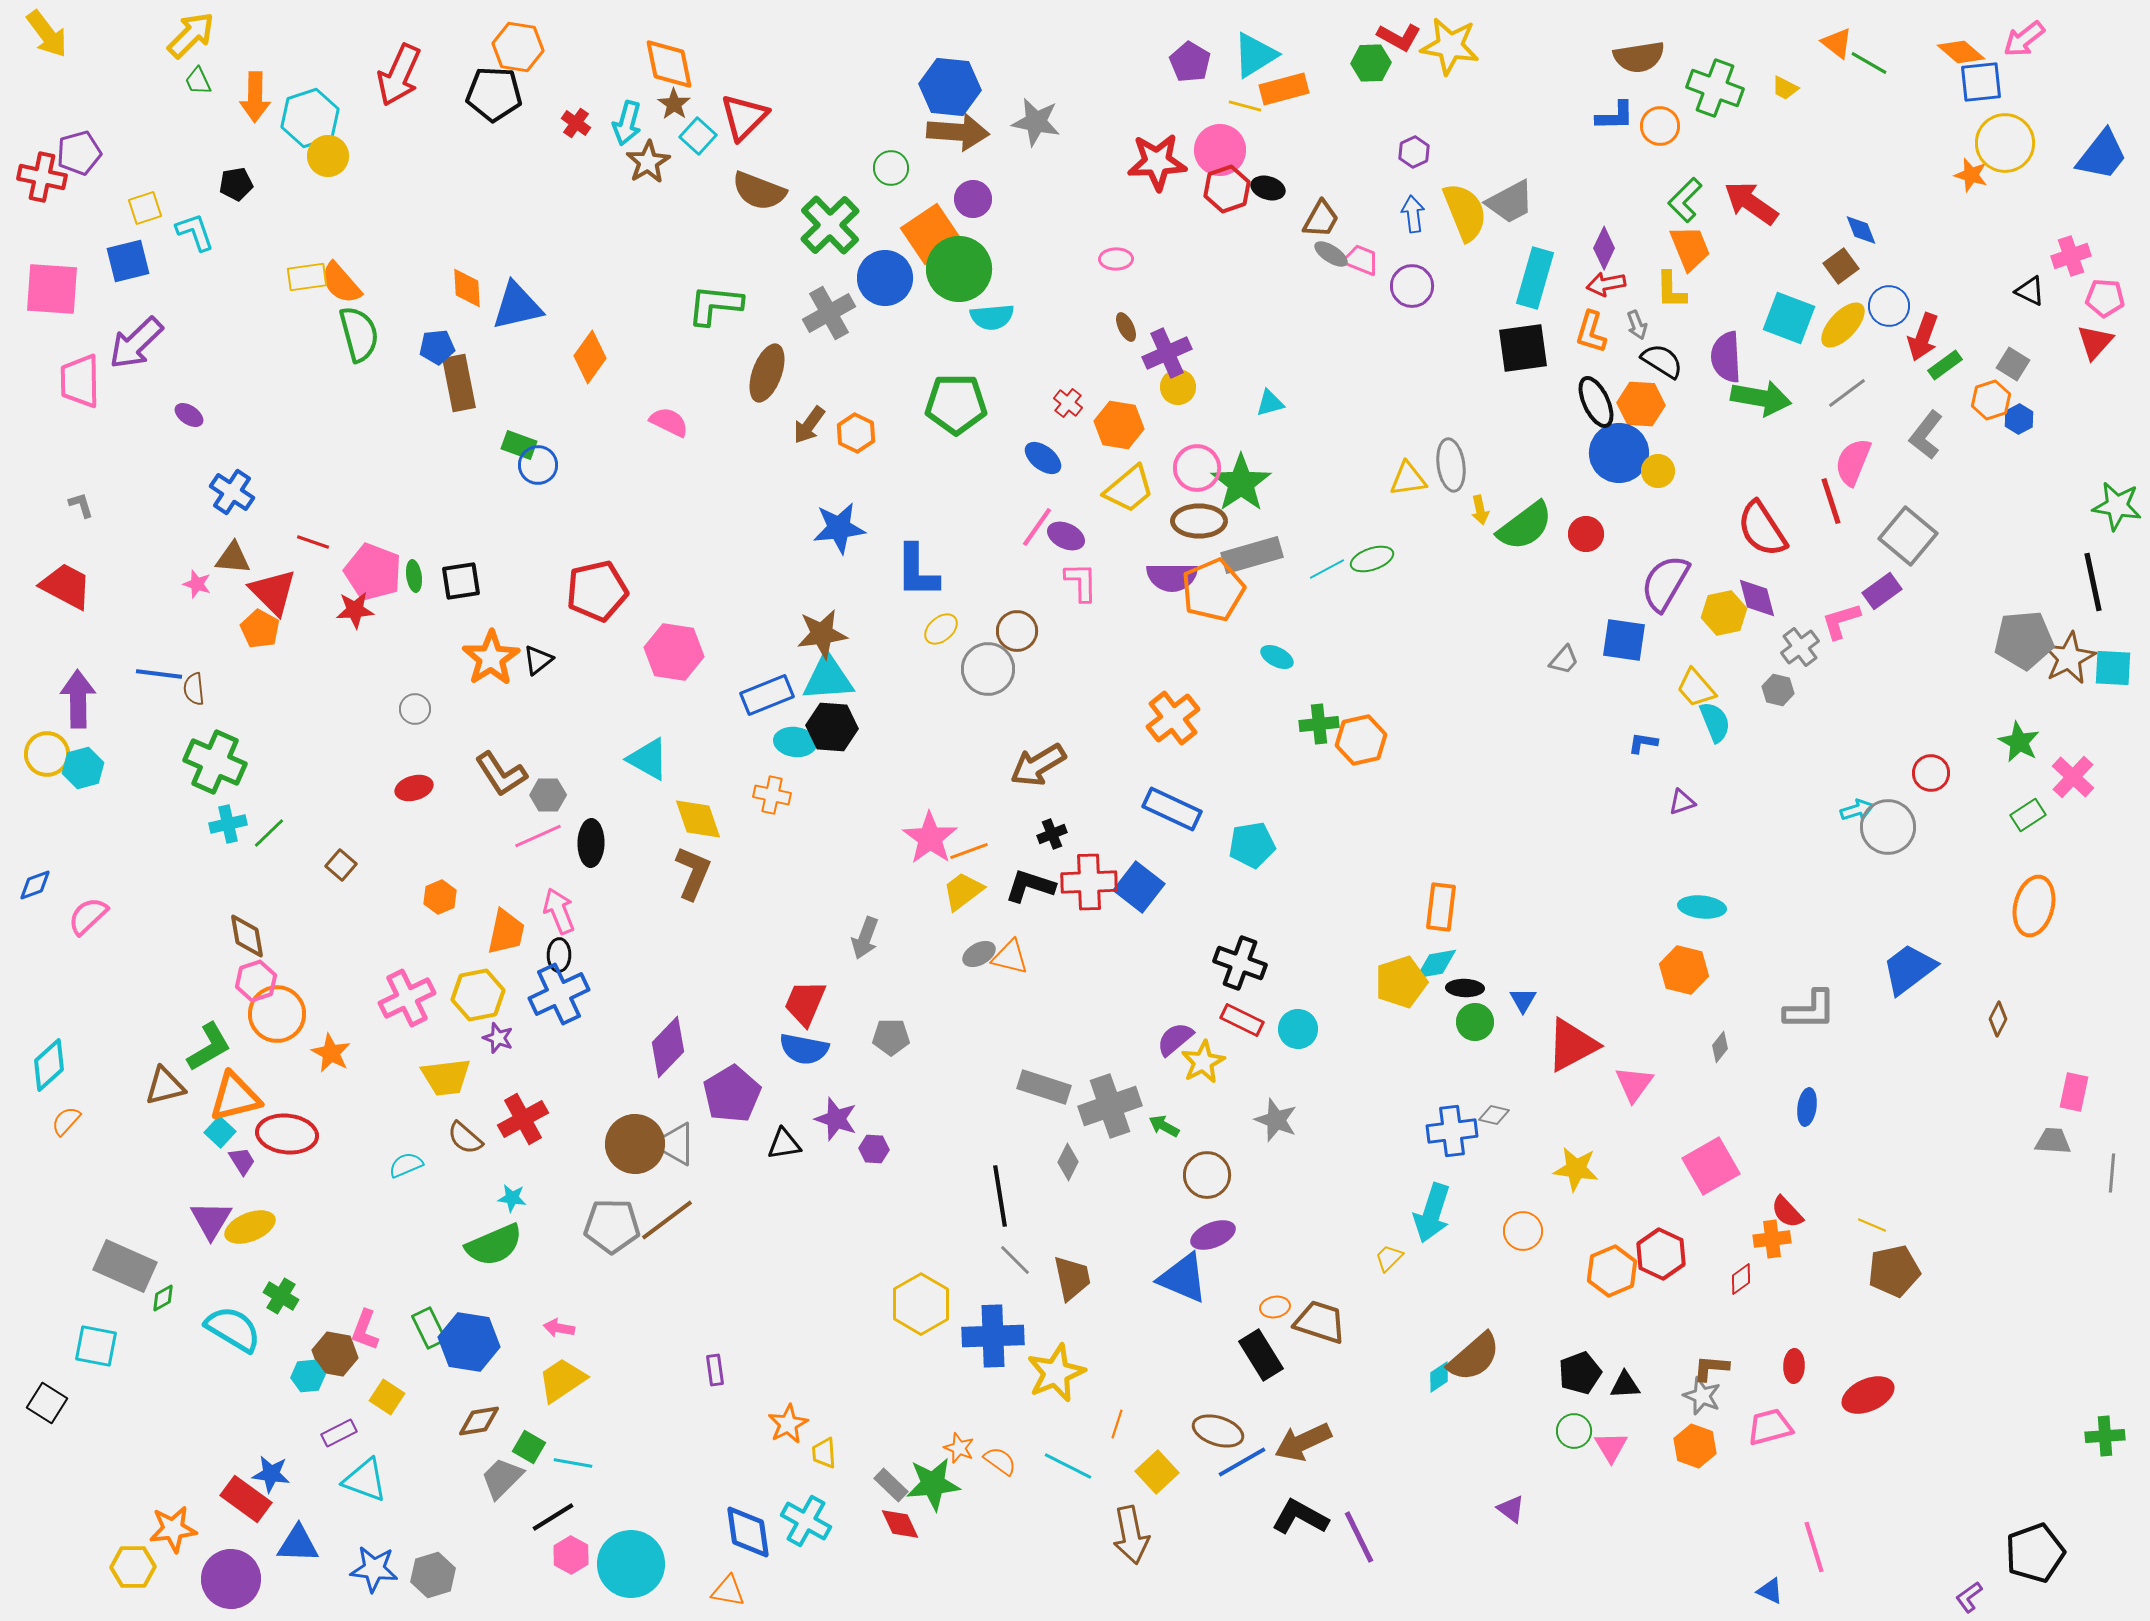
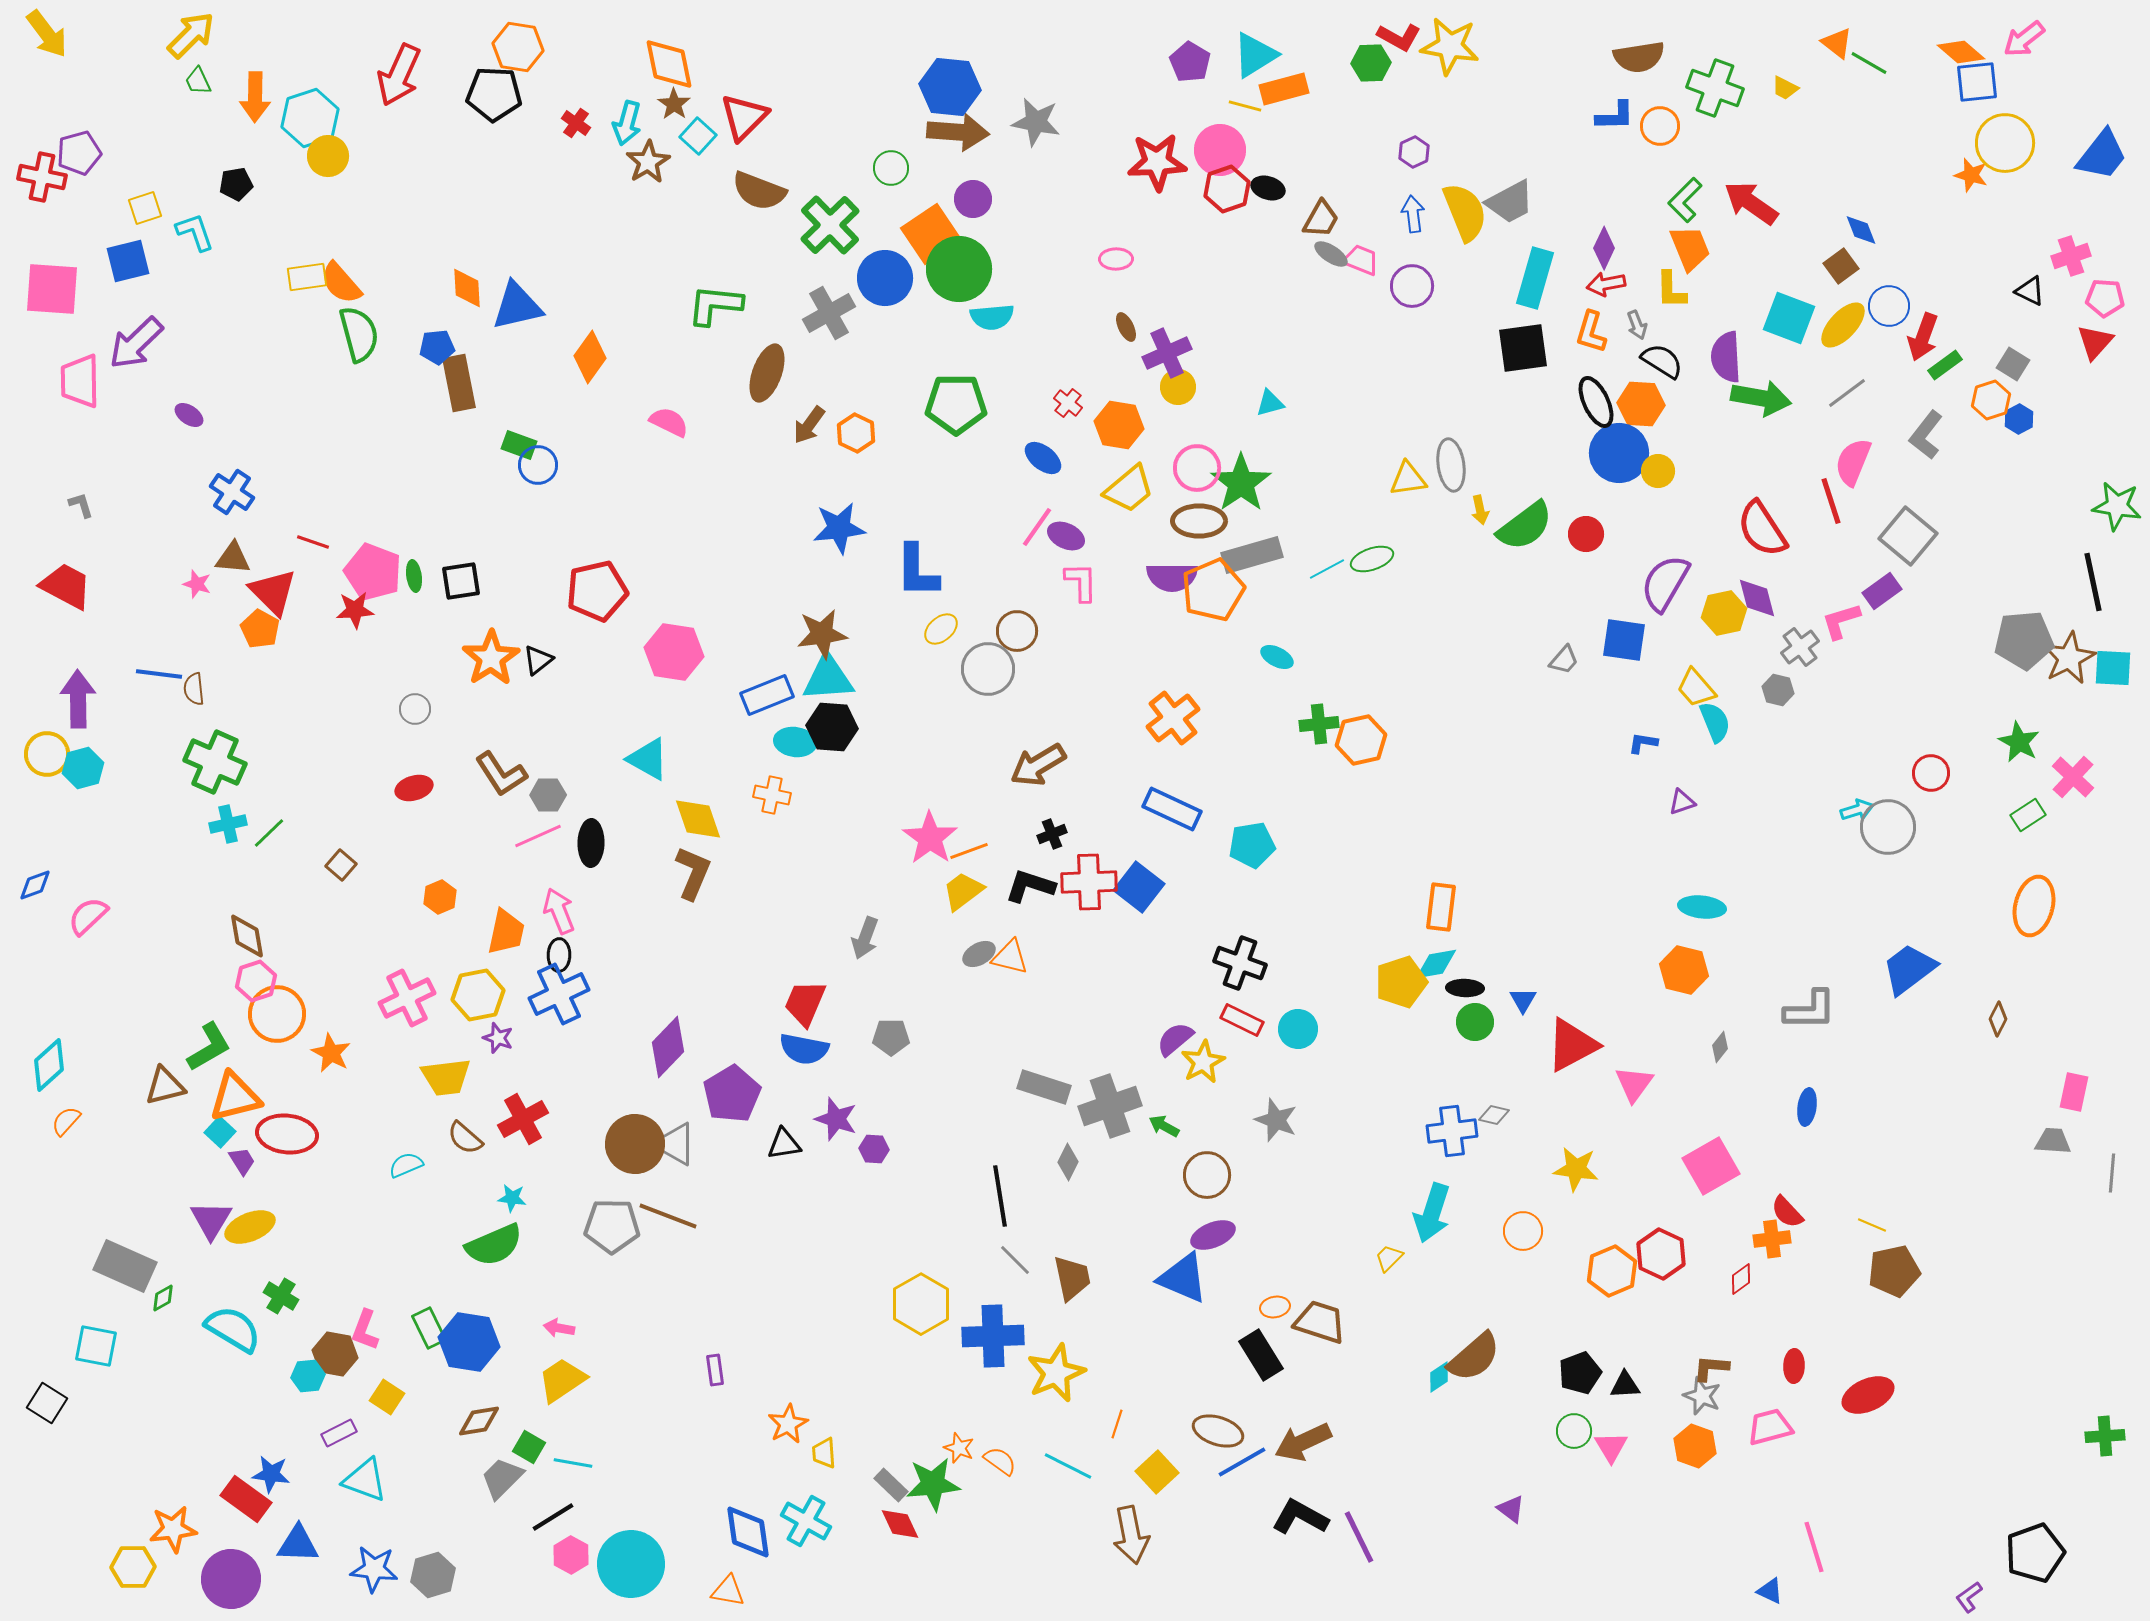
blue square at (1981, 82): moved 4 px left
brown line at (667, 1220): moved 1 px right, 4 px up; rotated 58 degrees clockwise
